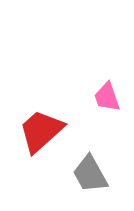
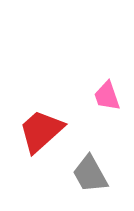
pink trapezoid: moved 1 px up
